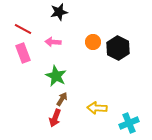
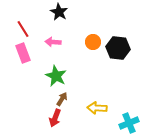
black star: rotated 30 degrees counterclockwise
red line: rotated 30 degrees clockwise
black hexagon: rotated 20 degrees counterclockwise
